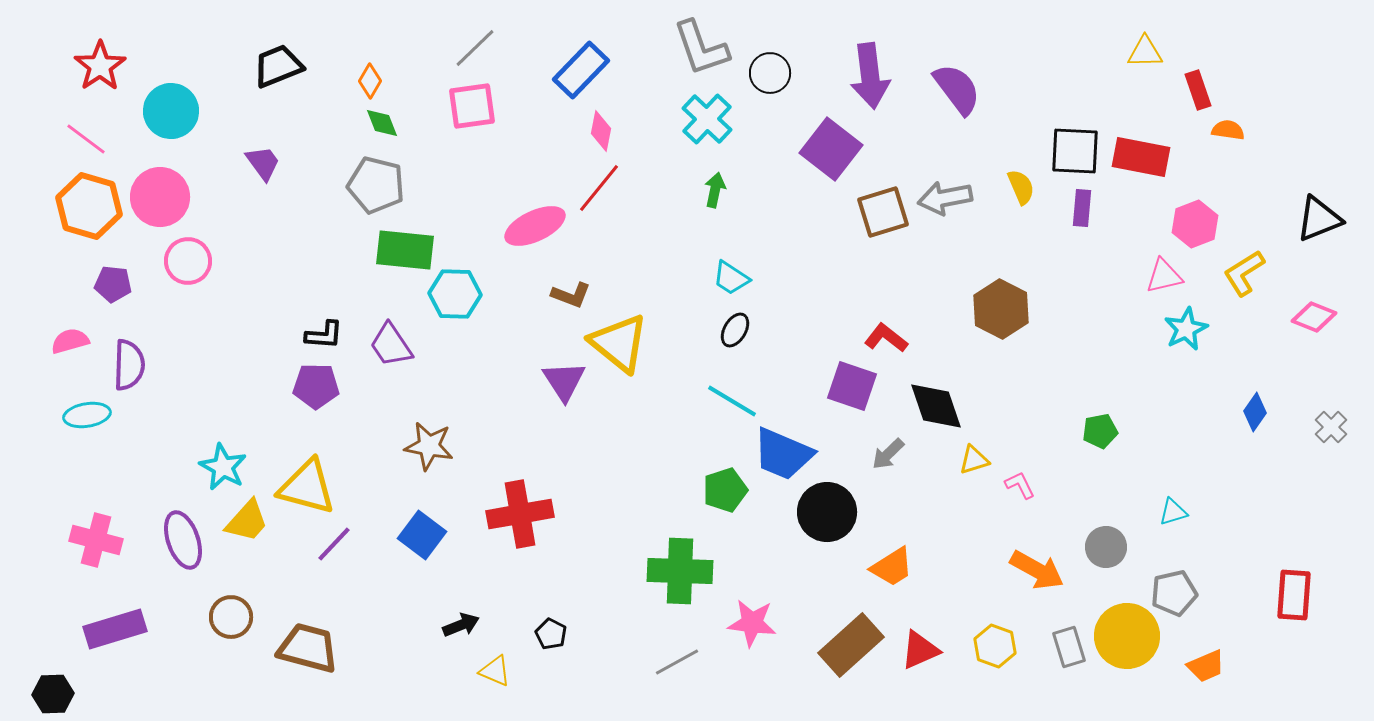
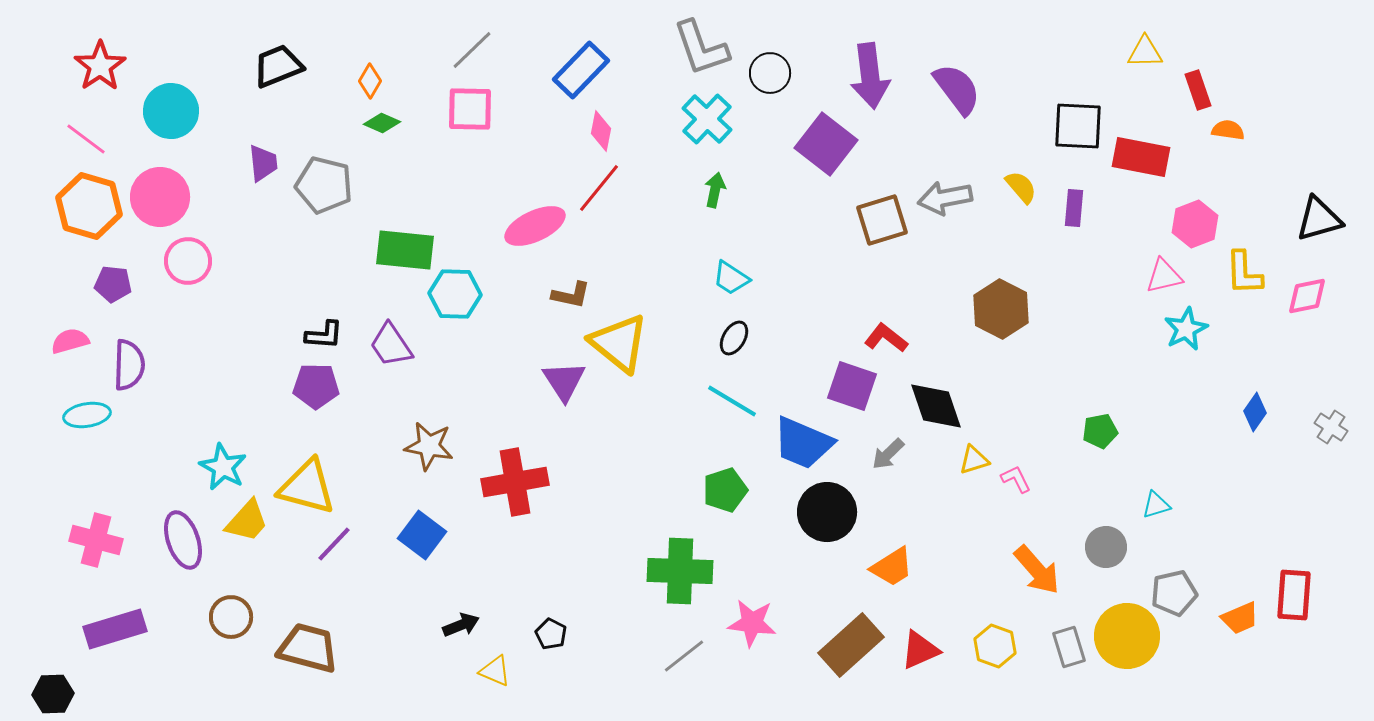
gray line at (475, 48): moved 3 px left, 2 px down
pink square at (472, 106): moved 2 px left, 3 px down; rotated 9 degrees clockwise
green diamond at (382, 123): rotated 45 degrees counterclockwise
purple square at (831, 149): moved 5 px left, 5 px up
black square at (1075, 151): moved 3 px right, 25 px up
purple trapezoid at (263, 163): rotated 30 degrees clockwise
gray pentagon at (376, 185): moved 52 px left
yellow semicircle at (1021, 187): rotated 18 degrees counterclockwise
purple rectangle at (1082, 208): moved 8 px left
brown square at (883, 212): moved 1 px left, 8 px down
black triangle at (1319, 219): rotated 6 degrees clockwise
yellow L-shape at (1244, 273): rotated 60 degrees counterclockwise
brown L-shape at (571, 295): rotated 9 degrees counterclockwise
pink diamond at (1314, 317): moved 7 px left, 21 px up; rotated 33 degrees counterclockwise
black ellipse at (735, 330): moved 1 px left, 8 px down
gray cross at (1331, 427): rotated 12 degrees counterclockwise
blue trapezoid at (783, 454): moved 20 px right, 11 px up
pink L-shape at (1020, 485): moved 4 px left, 6 px up
cyan triangle at (1173, 512): moved 17 px left, 7 px up
red cross at (520, 514): moved 5 px left, 32 px up
orange arrow at (1037, 570): rotated 20 degrees clockwise
gray line at (677, 662): moved 7 px right, 6 px up; rotated 9 degrees counterclockwise
orange trapezoid at (1206, 666): moved 34 px right, 48 px up
